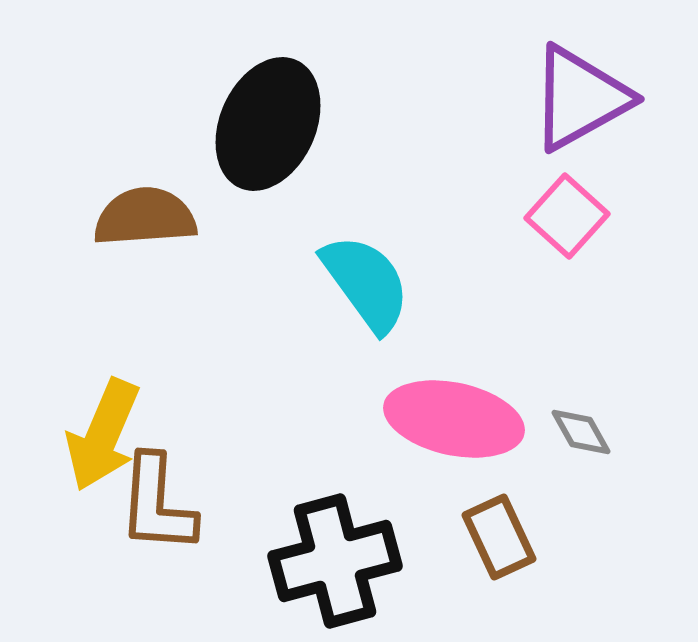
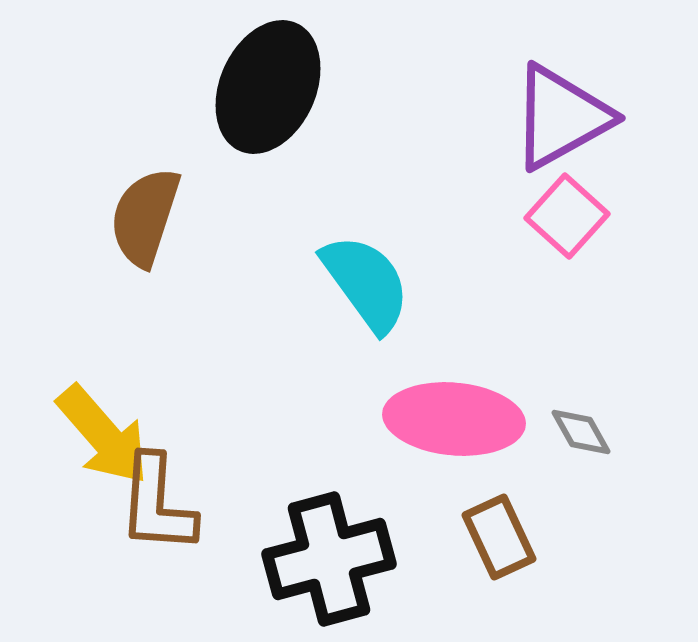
purple triangle: moved 19 px left, 19 px down
black ellipse: moved 37 px up
brown semicircle: rotated 68 degrees counterclockwise
pink ellipse: rotated 7 degrees counterclockwise
yellow arrow: rotated 64 degrees counterclockwise
black cross: moved 6 px left, 2 px up
